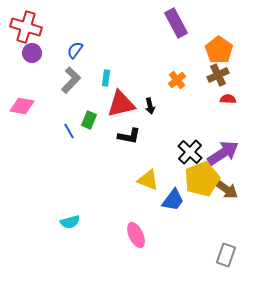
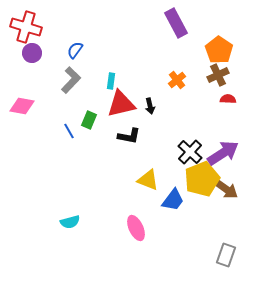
cyan rectangle: moved 5 px right, 3 px down
pink ellipse: moved 7 px up
